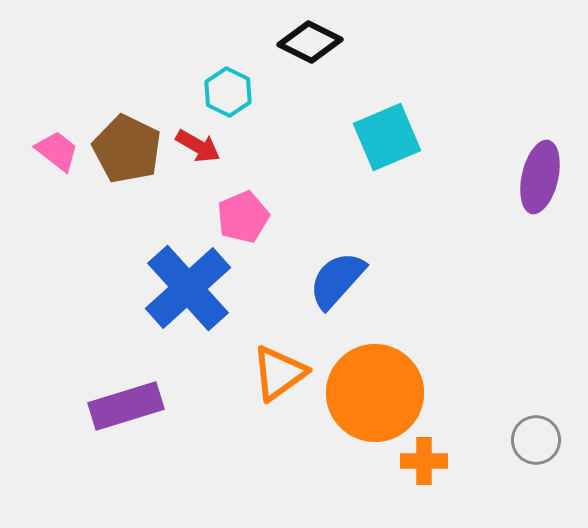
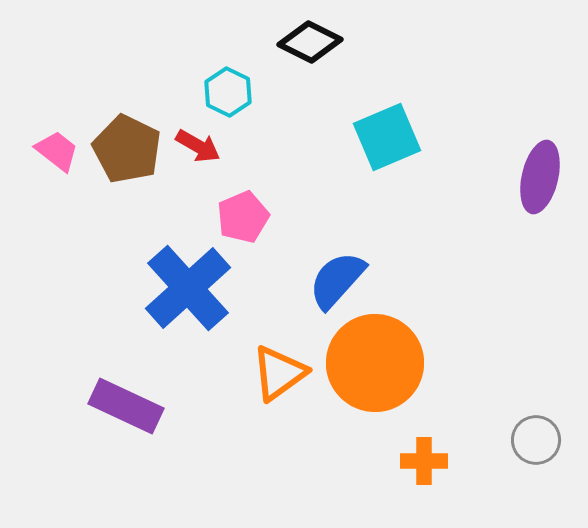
orange circle: moved 30 px up
purple rectangle: rotated 42 degrees clockwise
